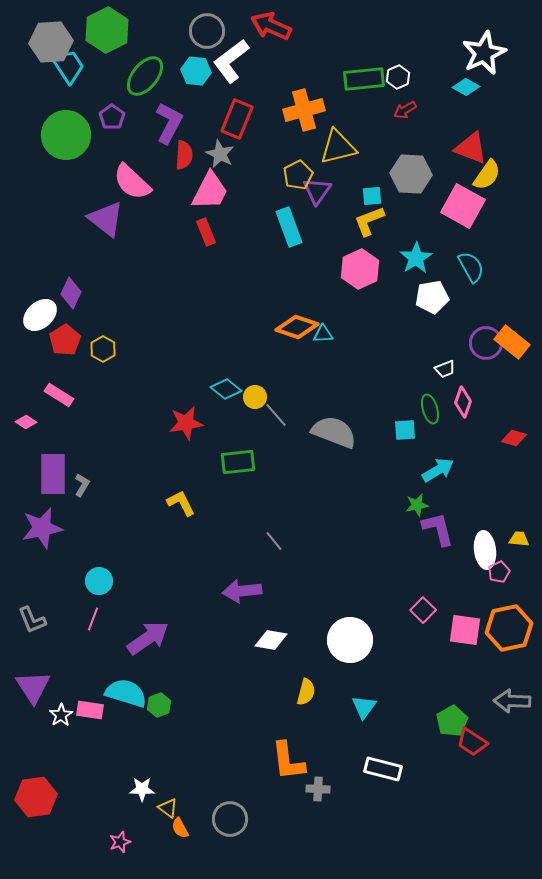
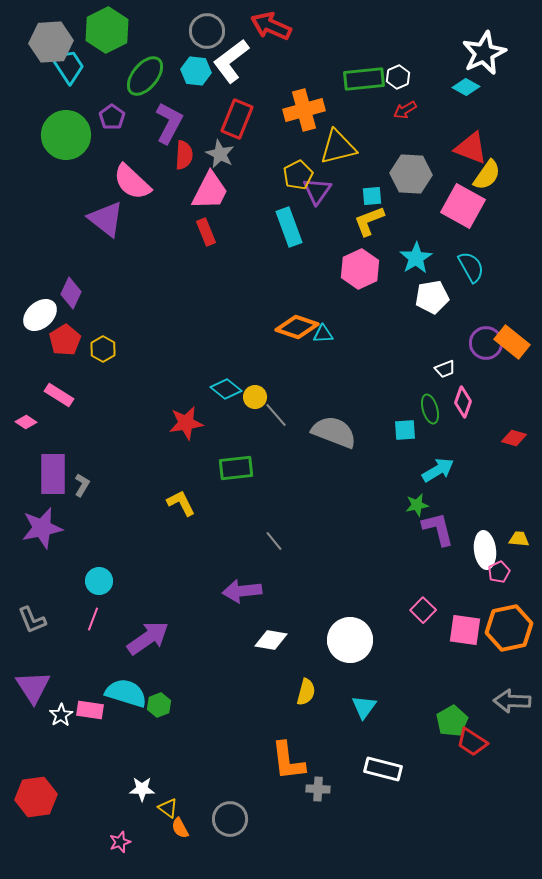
green rectangle at (238, 462): moved 2 px left, 6 px down
